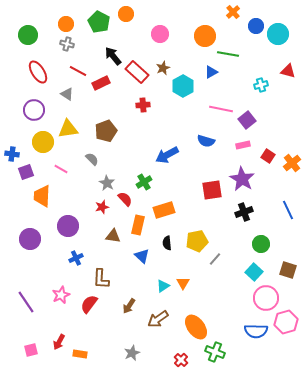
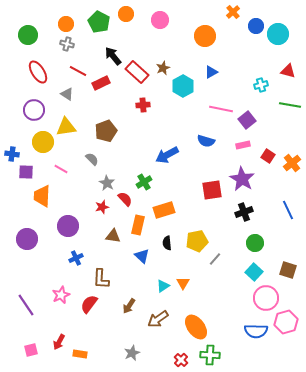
pink circle at (160, 34): moved 14 px up
green line at (228, 54): moved 62 px right, 51 px down
yellow triangle at (68, 129): moved 2 px left, 2 px up
purple square at (26, 172): rotated 21 degrees clockwise
purple circle at (30, 239): moved 3 px left
green circle at (261, 244): moved 6 px left, 1 px up
purple line at (26, 302): moved 3 px down
green cross at (215, 352): moved 5 px left, 3 px down; rotated 18 degrees counterclockwise
